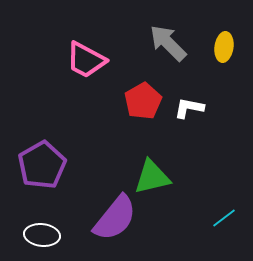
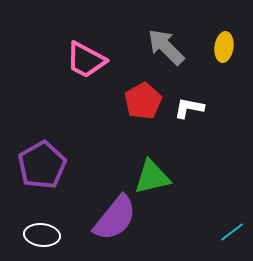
gray arrow: moved 2 px left, 4 px down
cyan line: moved 8 px right, 14 px down
